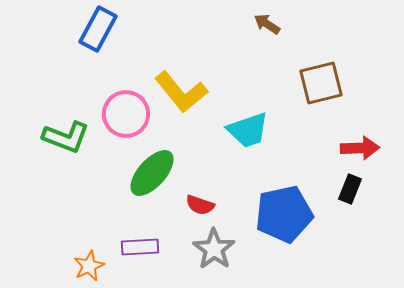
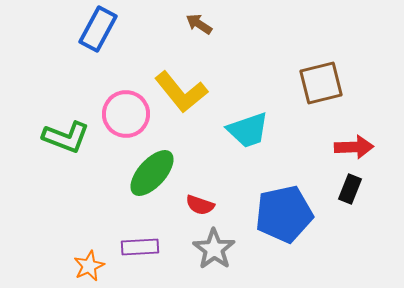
brown arrow: moved 68 px left
red arrow: moved 6 px left, 1 px up
